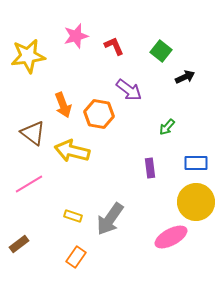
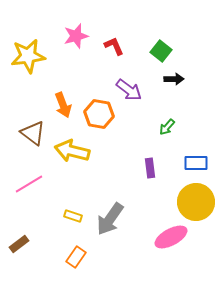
black arrow: moved 11 px left, 2 px down; rotated 24 degrees clockwise
